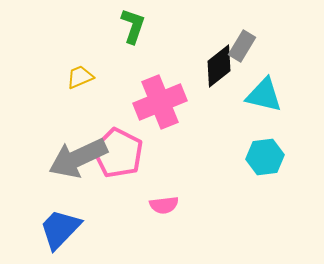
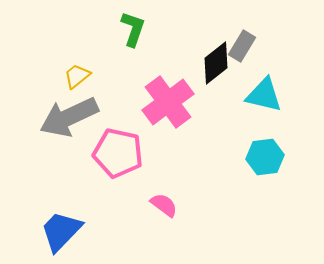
green L-shape: moved 3 px down
black diamond: moved 3 px left, 3 px up
yellow trapezoid: moved 3 px left, 1 px up; rotated 16 degrees counterclockwise
pink cross: moved 8 px right; rotated 15 degrees counterclockwise
pink pentagon: rotated 15 degrees counterclockwise
gray arrow: moved 9 px left, 41 px up
pink semicircle: rotated 136 degrees counterclockwise
blue trapezoid: moved 1 px right, 2 px down
